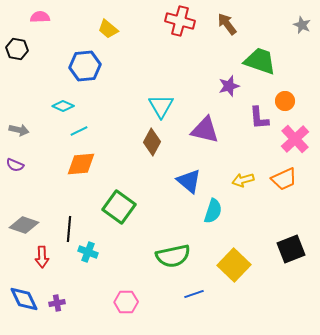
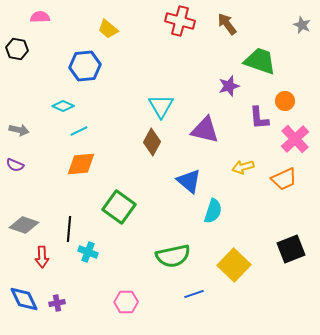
yellow arrow: moved 13 px up
